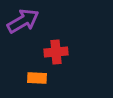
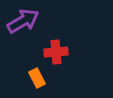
orange rectangle: rotated 60 degrees clockwise
